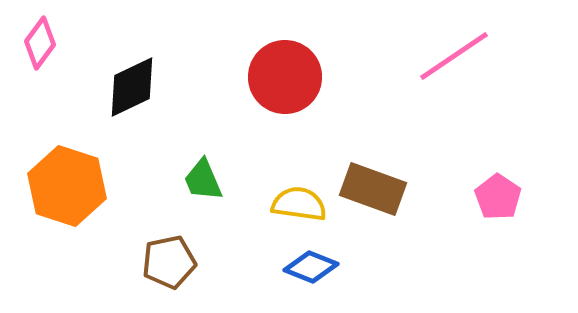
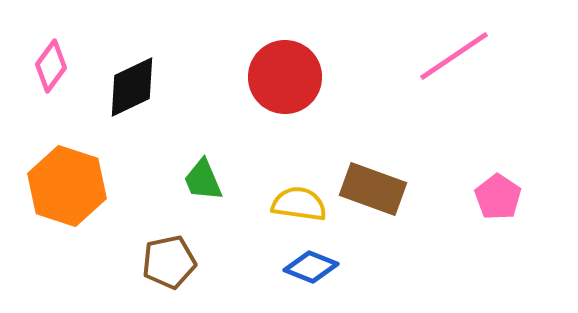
pink diamond: moved 11 px right, 23 px down
